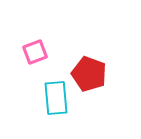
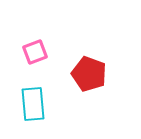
cyan rectangle: moved 23 px left, 6 px down
